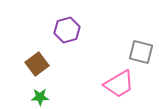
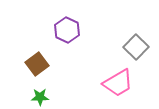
purple hexagon: rotated 20 degrees counterclockwise
gray square: moved 5 px left, 5 px up; rotated 30 degrees clockwise
pink trapezoid: moved 1 px left, 1 px up
